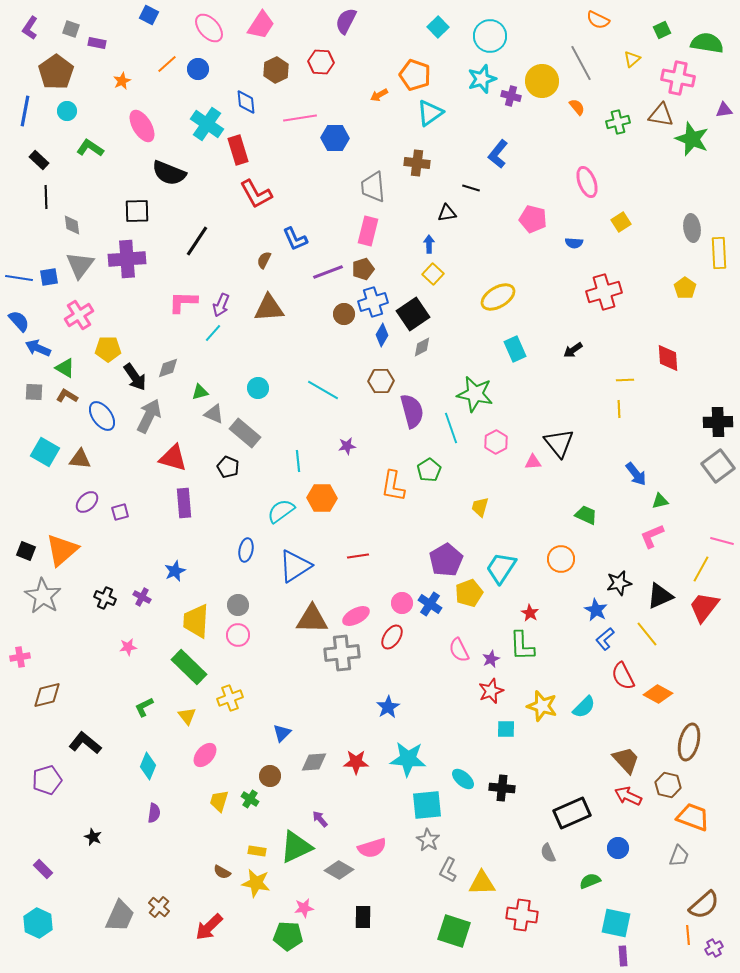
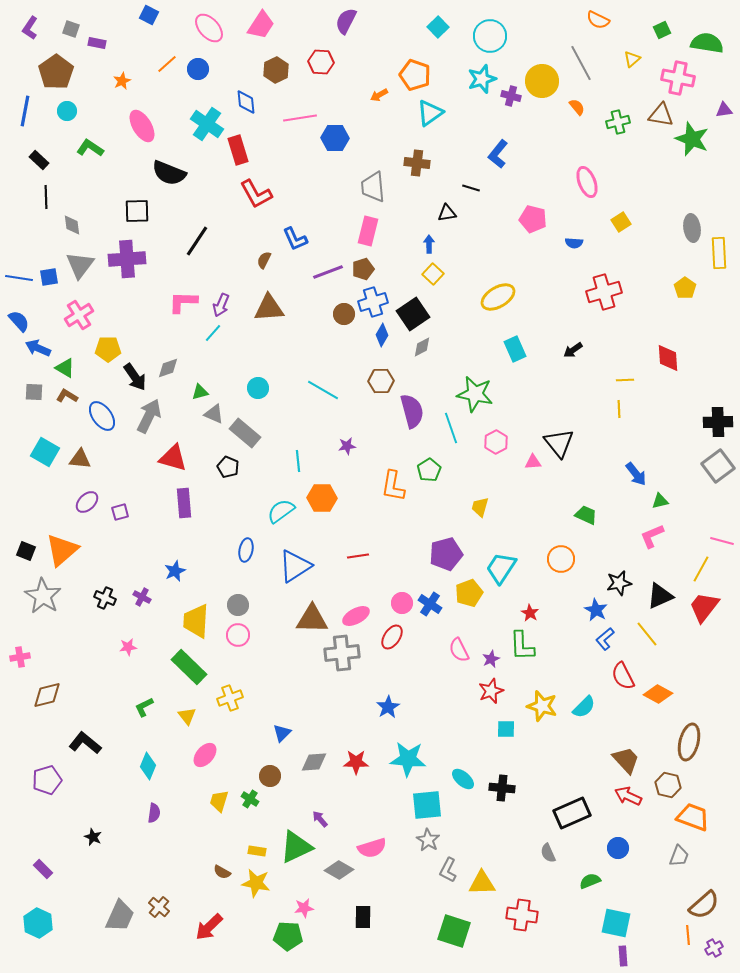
purple pentagon at (446, 560): moved 6 px up; rotated 16 degrees clockwise
